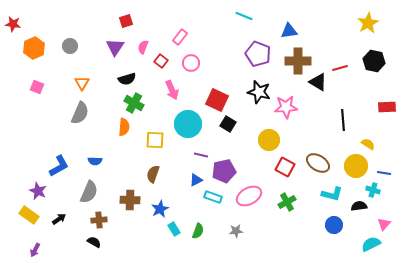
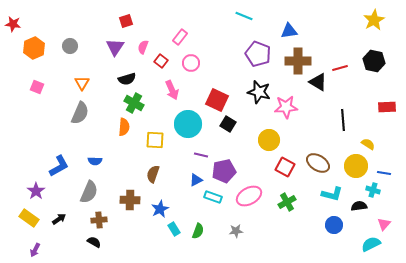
yellow star at (368, 23): moved 6 px right, 3 px up
purple star at (38, 191): moved 2 px left; rotated 12 degrees clockwise
yellow rectangle at (29, 215): moved 3 px down
